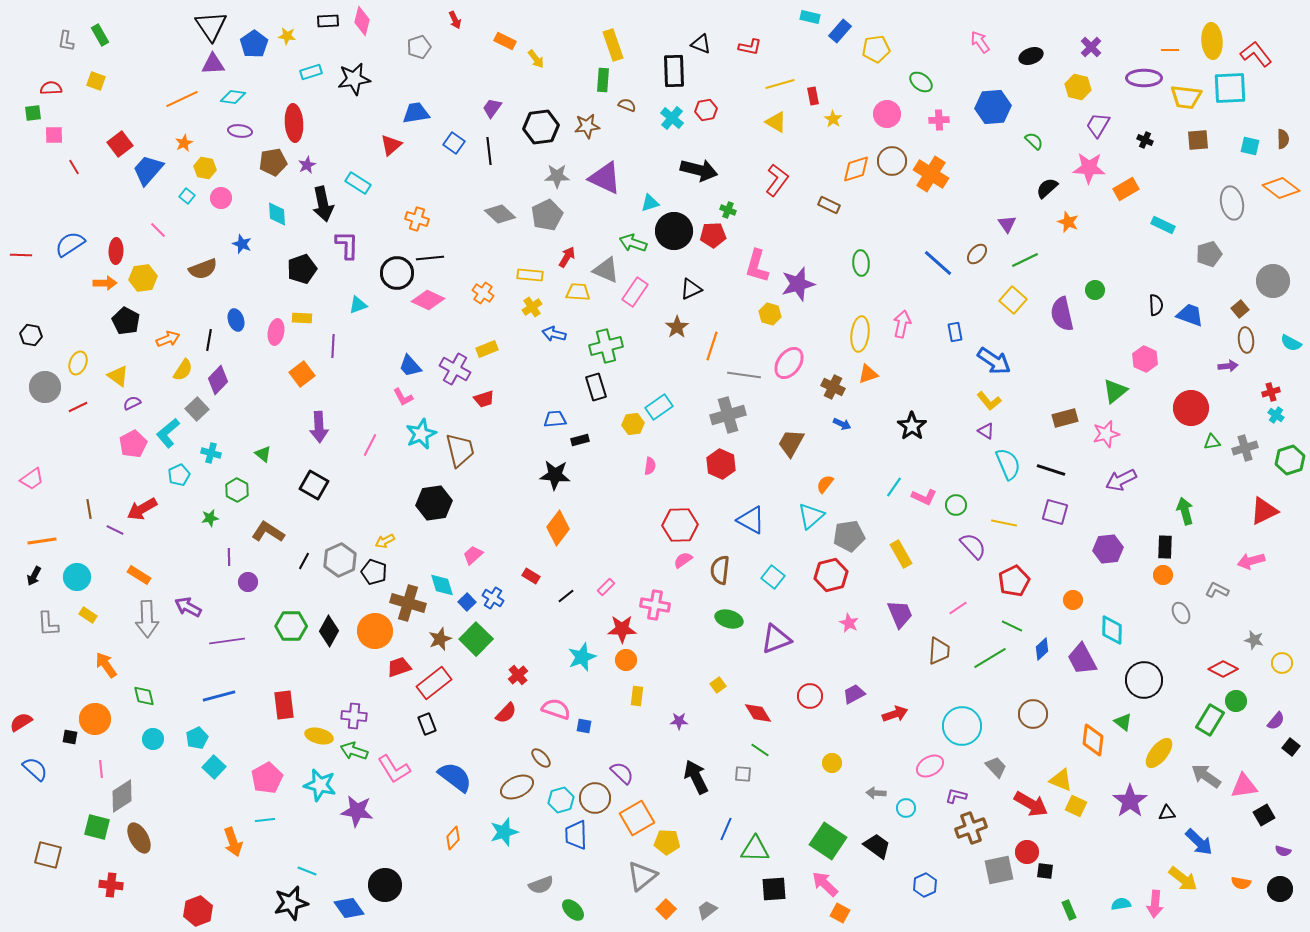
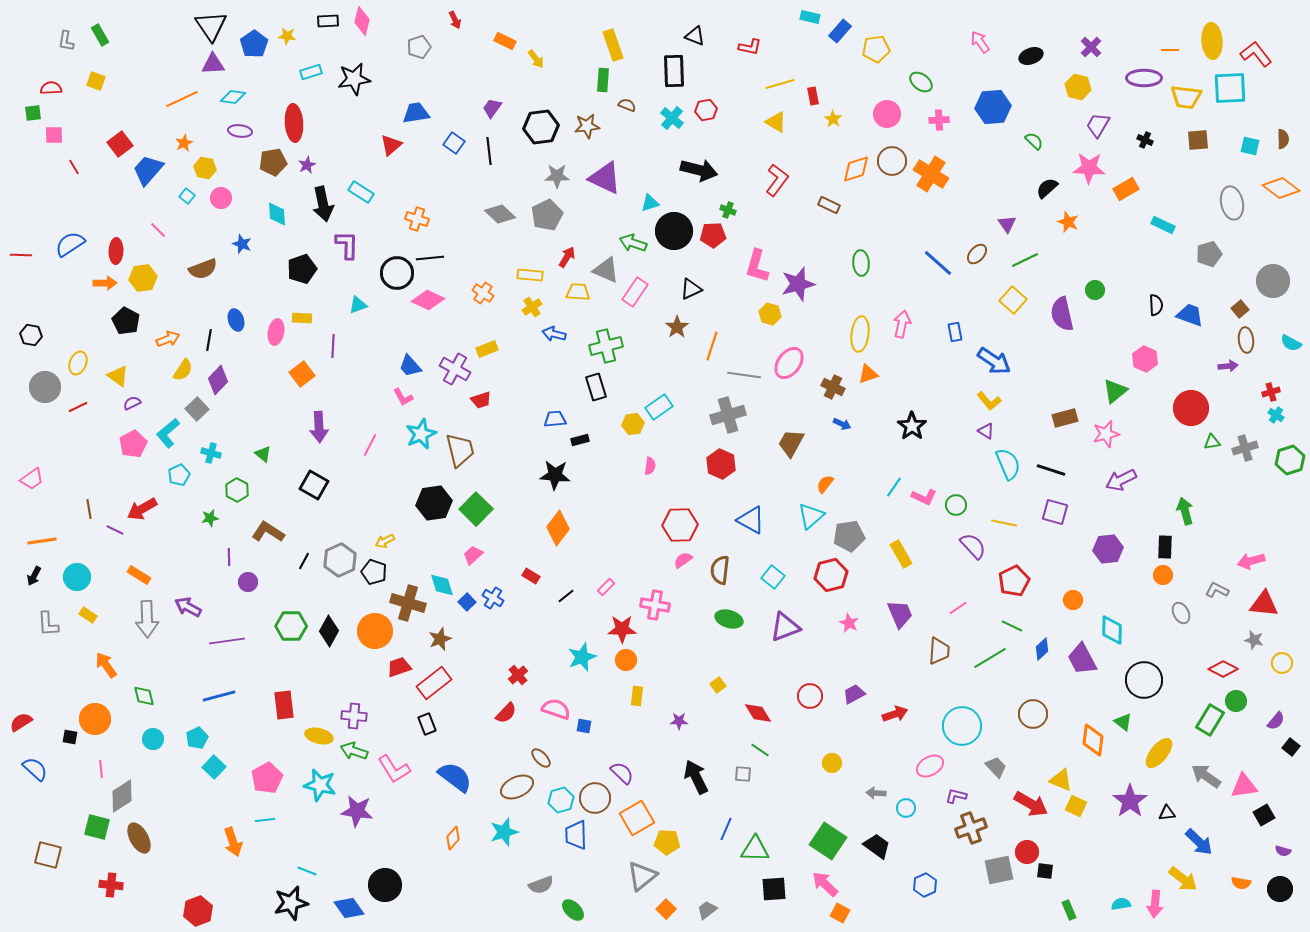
black triangle at (701, 44): moved 6 px left, 8 px up
cyan rectangle at (358, 183): moved 3 px right, 9 px down
red trapezoid at (484, 399): moved 3 px left, 1 px down
red triangle at (1264, 511): moved 93 px down; rotated 32 degrees clockwise
green square at (476, 639): moved 130 px up
purple triangle at (776, 639): moved 9 px right, 12 px up
